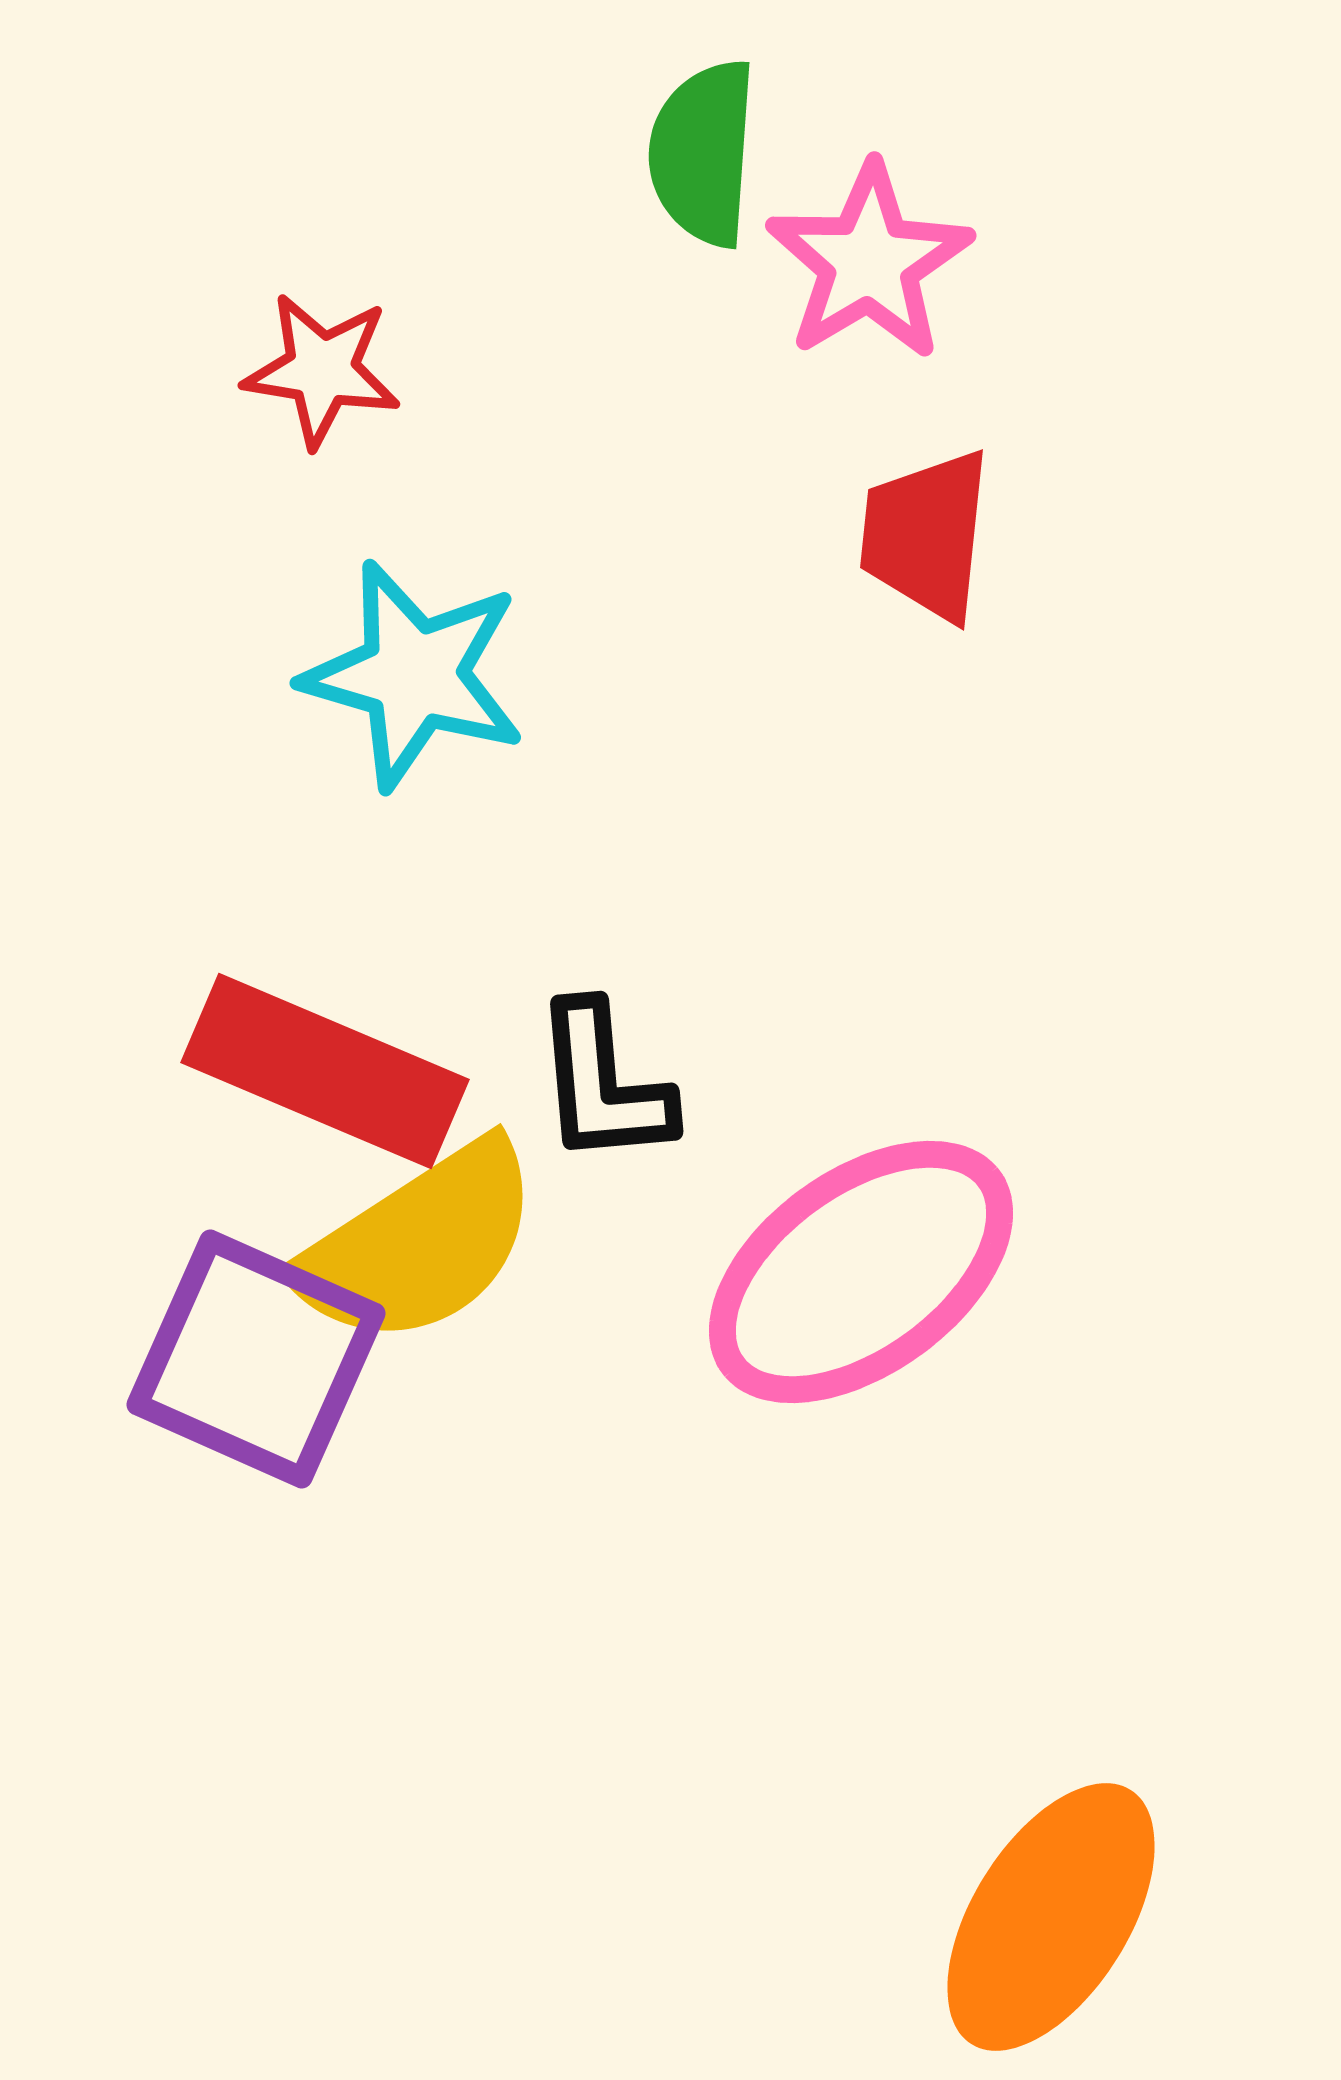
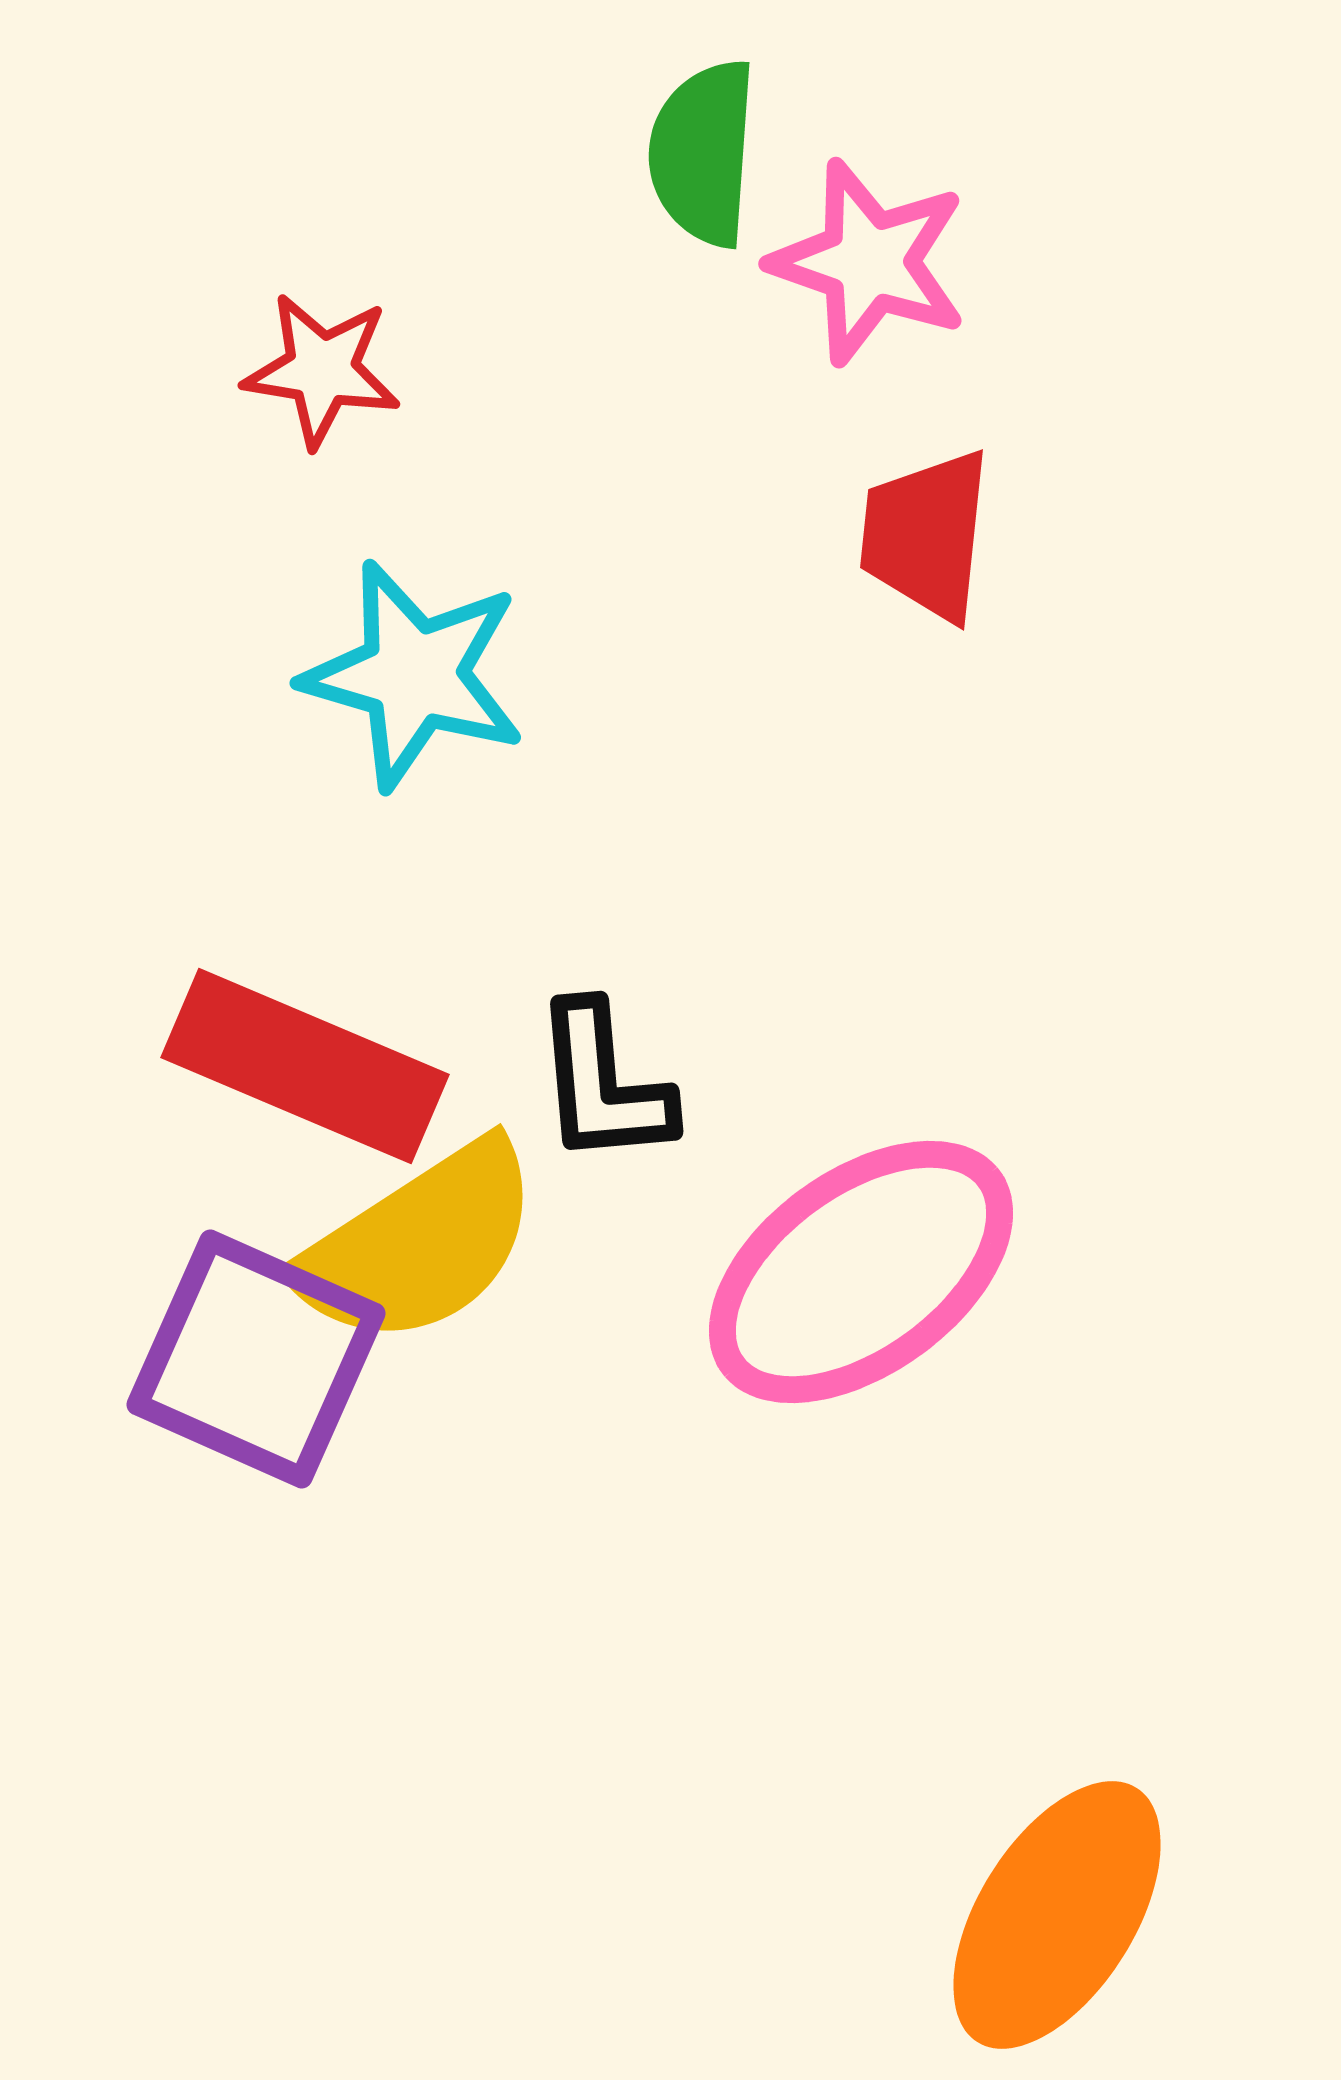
pink star: rotated 22 degrees counterclockwise
red rectangle: moved 20 px left, 5 px up
orange ellipse: moved 6 px right, 2 px up
